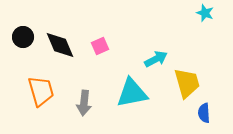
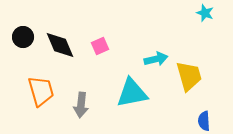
cyan arrow: rotated 15 degrees clockwise
yellow trapezoid: moved 2 px right, 7 px up
gray arrow: moved 3 px left, 2 px down
blue semicircle: moved 8 px down
